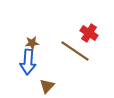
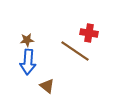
red cross: rotated 24 degrees counterclockwise
brown star: moved 5 px left, 3 px up
brown triangle: rotated 35 degrees counterclockwise
